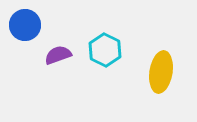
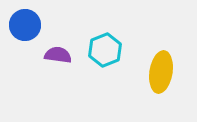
cyan hexagon: rotated 12 degrees clockwise
purple semicircle: rotated 28 degrees clockwise
